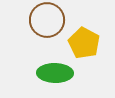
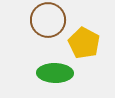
brown circle: moved 1 px right
